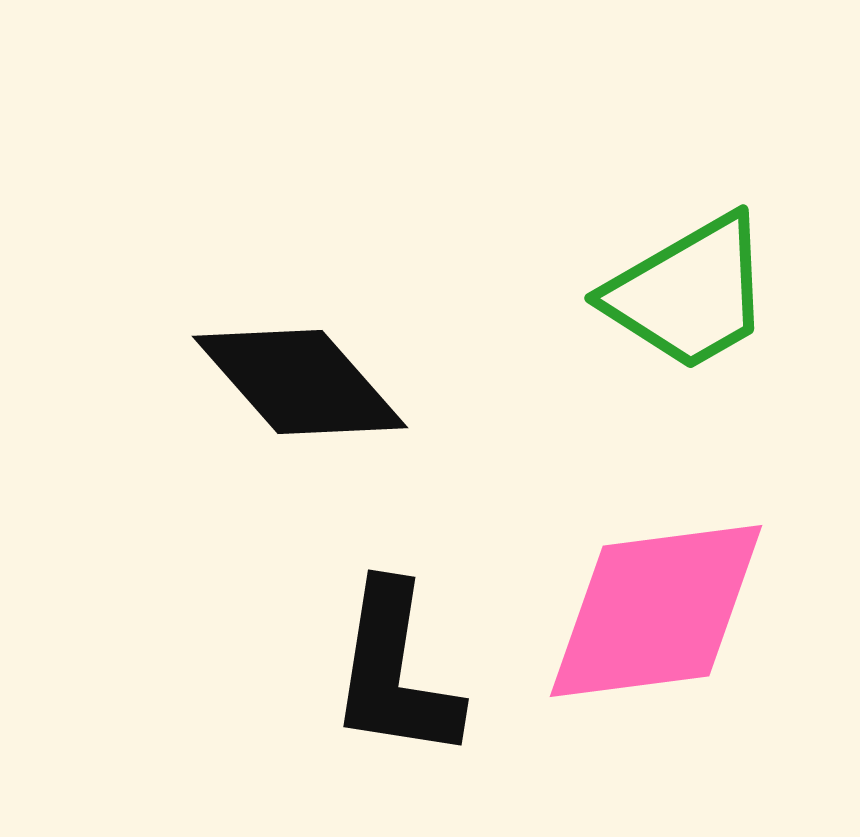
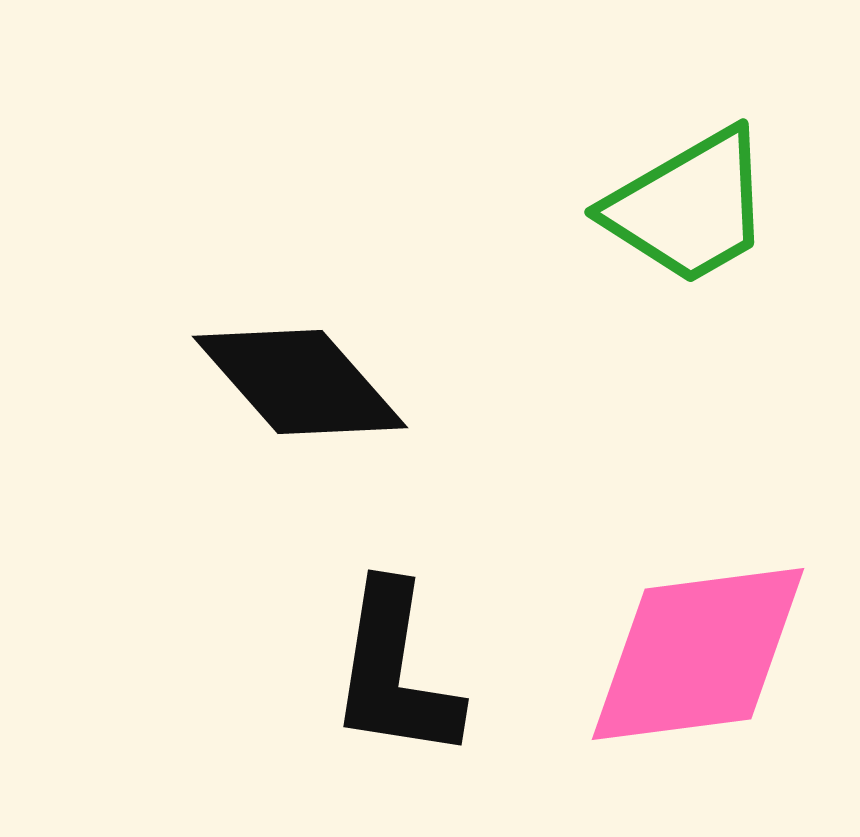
green trapezoid: moved 86 px up
pink diamond: moved 42 px right, 43 px down
